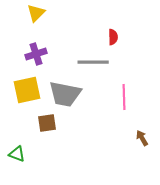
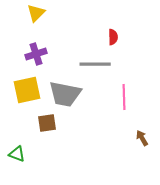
gray line: moved 2 px right, 2 px down
